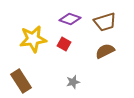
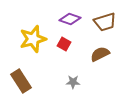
yellow star: rotated 8 degrees counterclockwise
brown semicircle: moved 5 px left, 3 px down
gray star: rotated 16 degrees clockwise
